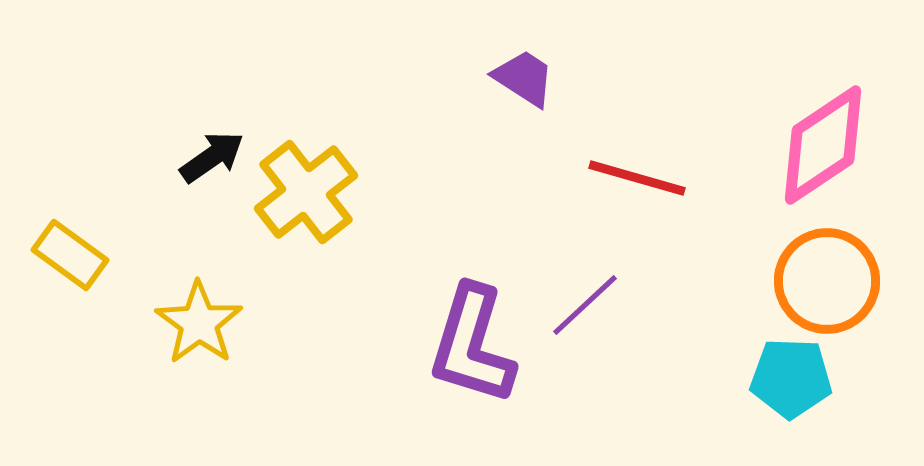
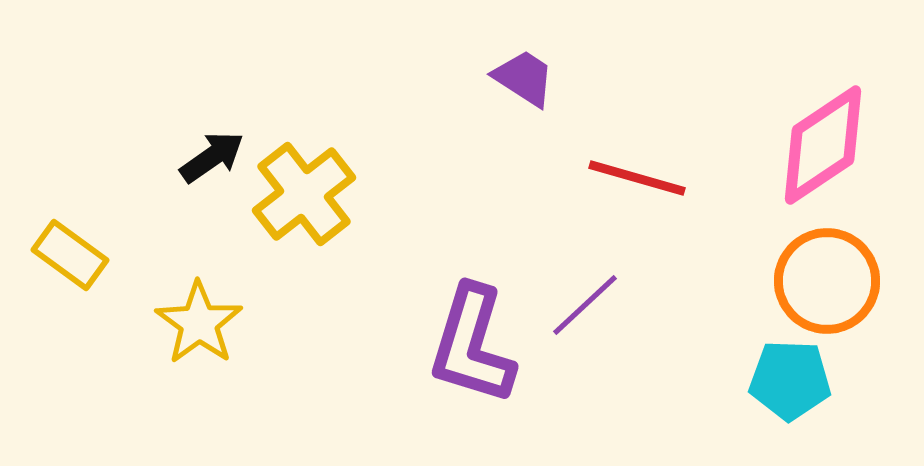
yellow cross: moved 2 px left, 2 px down
cyan pentagon: moved 1 px left, 2 px down
